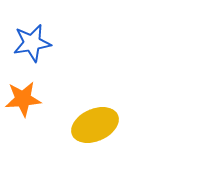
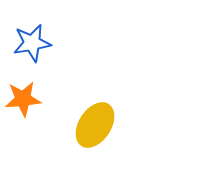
yellow ellipse: rotated 33 degrees counterclockwise
